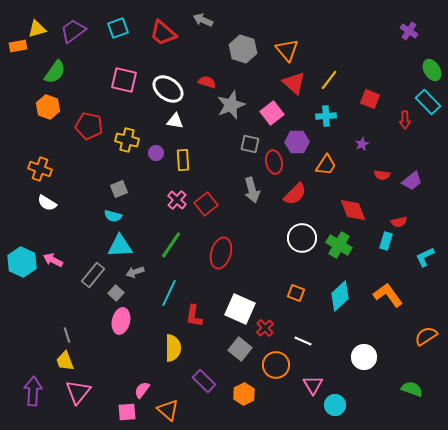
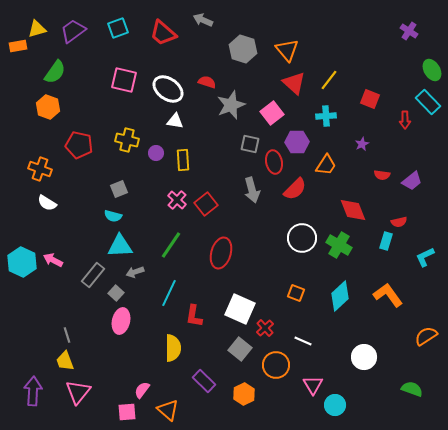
red pentagon at (89, 126): moved 10 px left, 19 px down
red semicircle at (295, 194): moved 5 px up
